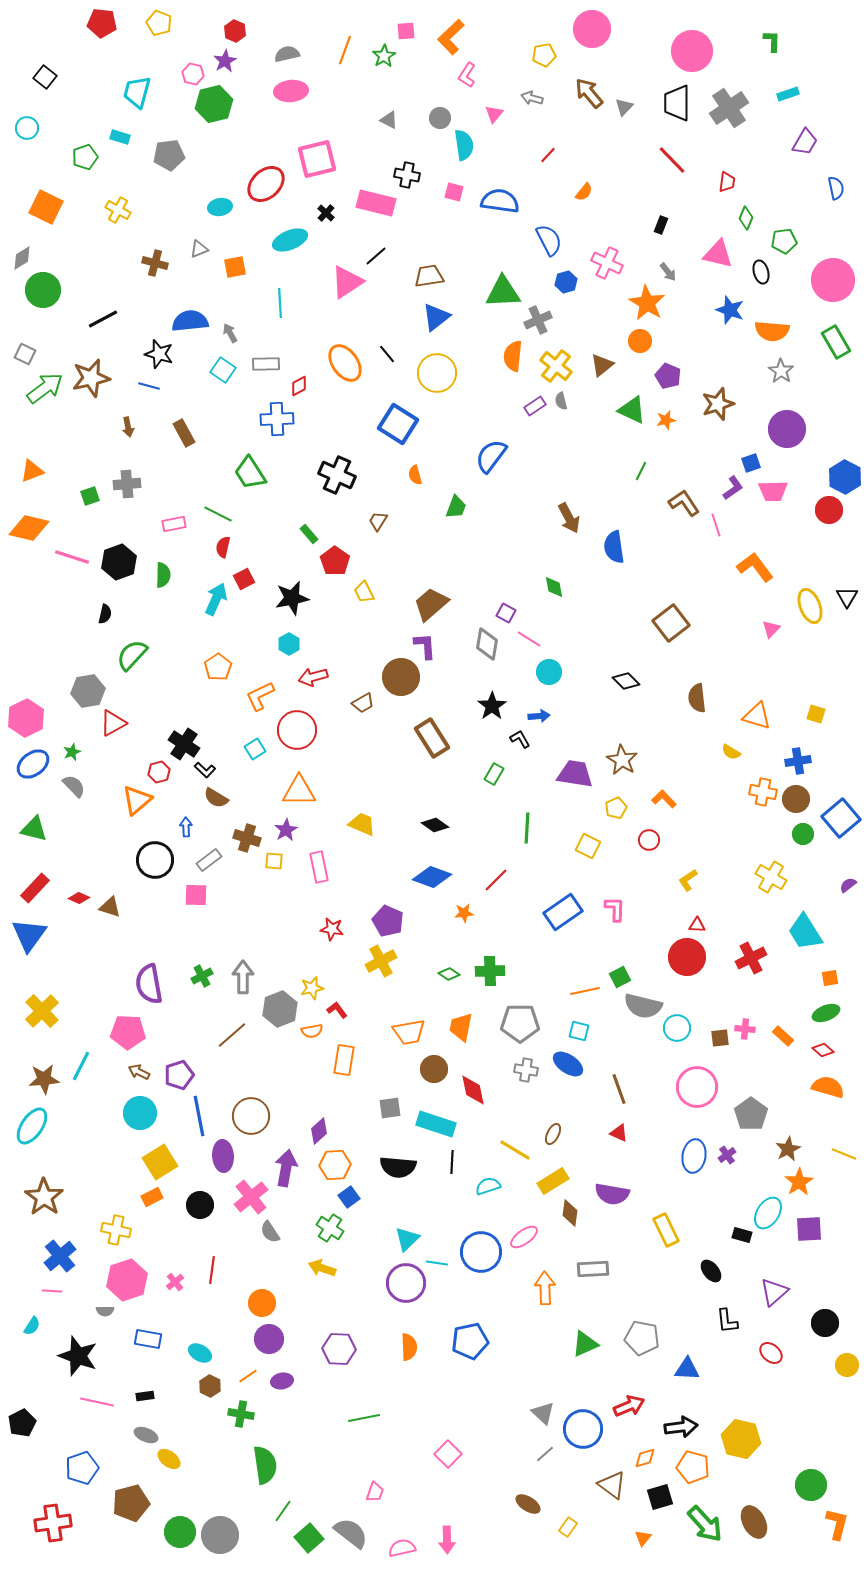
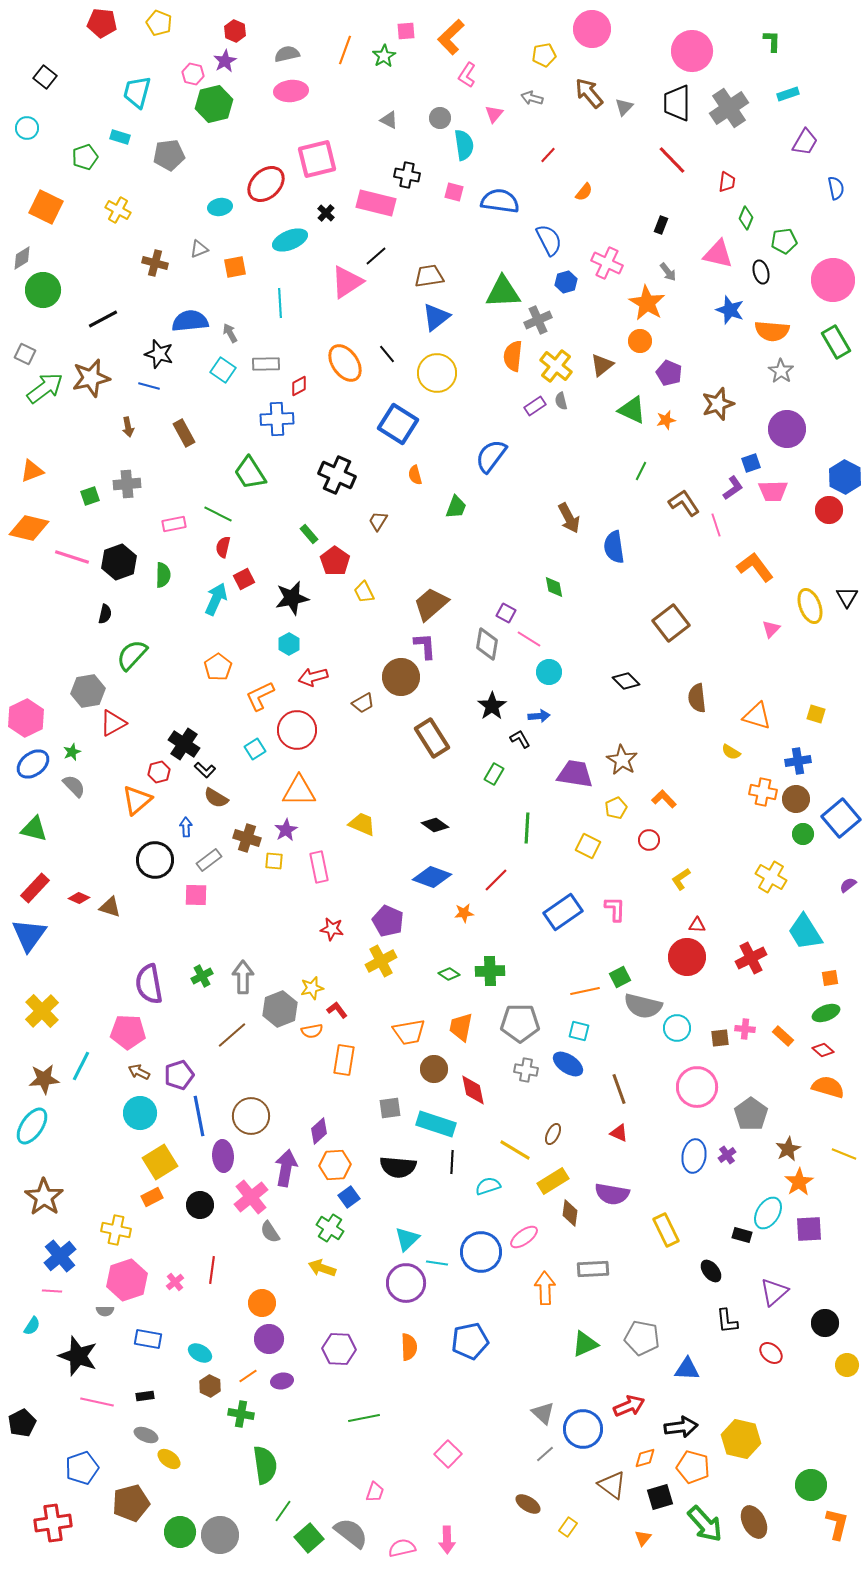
purple pentagon at (668, 376): moved 1 px right, 3 px up
yellow L-shape at (688, 880): moved 7 px left, 1 px up
